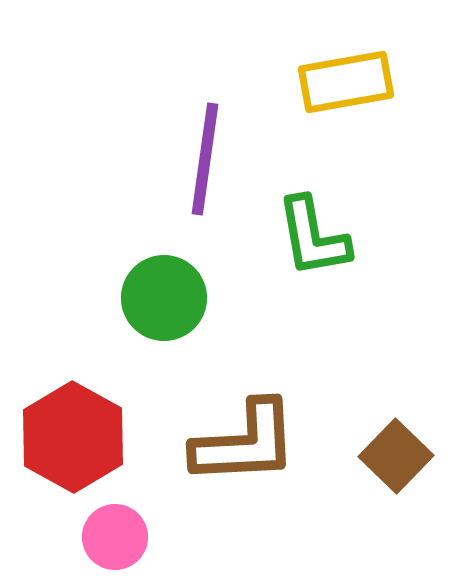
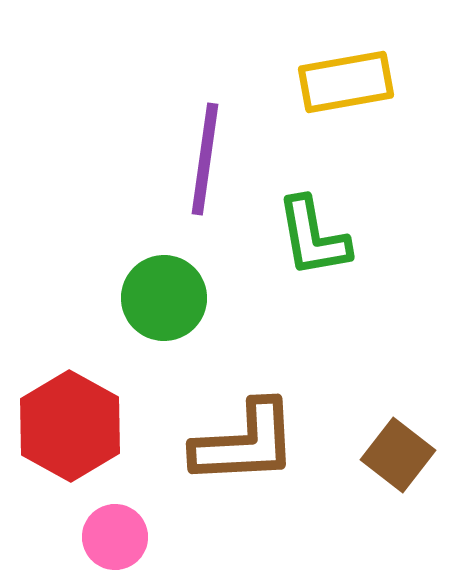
red hexagon: moved 3 px left, 11 px up
brown square: moved 2 px right, 1 px up; rotated 6 degrees counterclockwise
